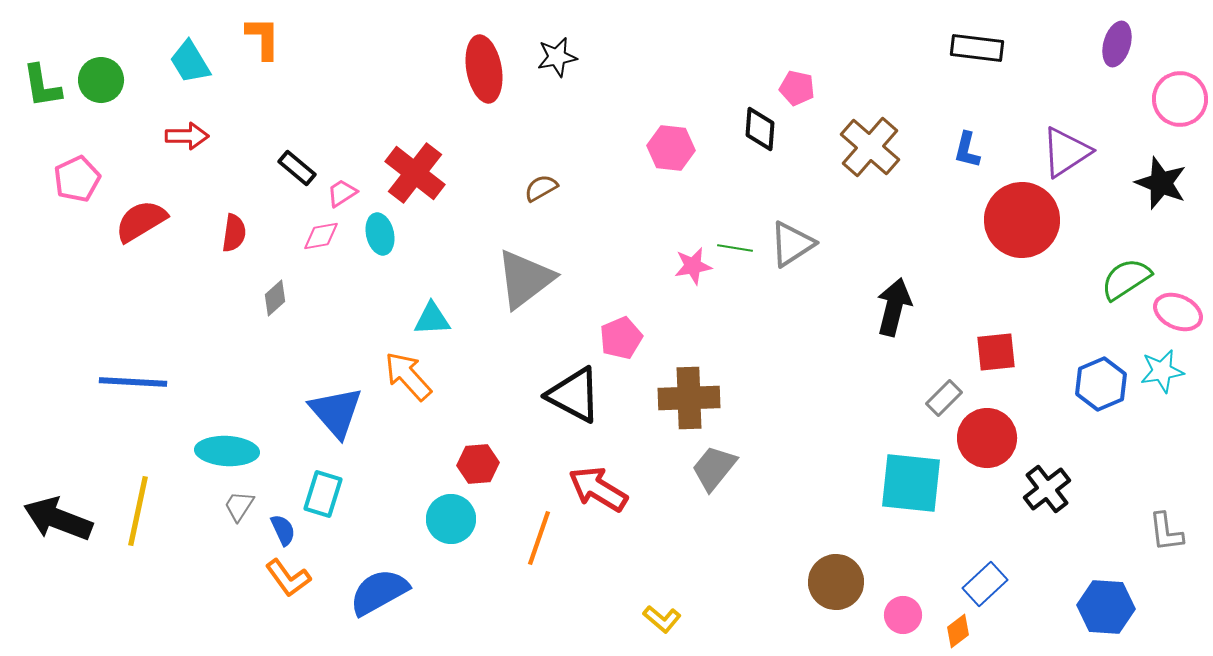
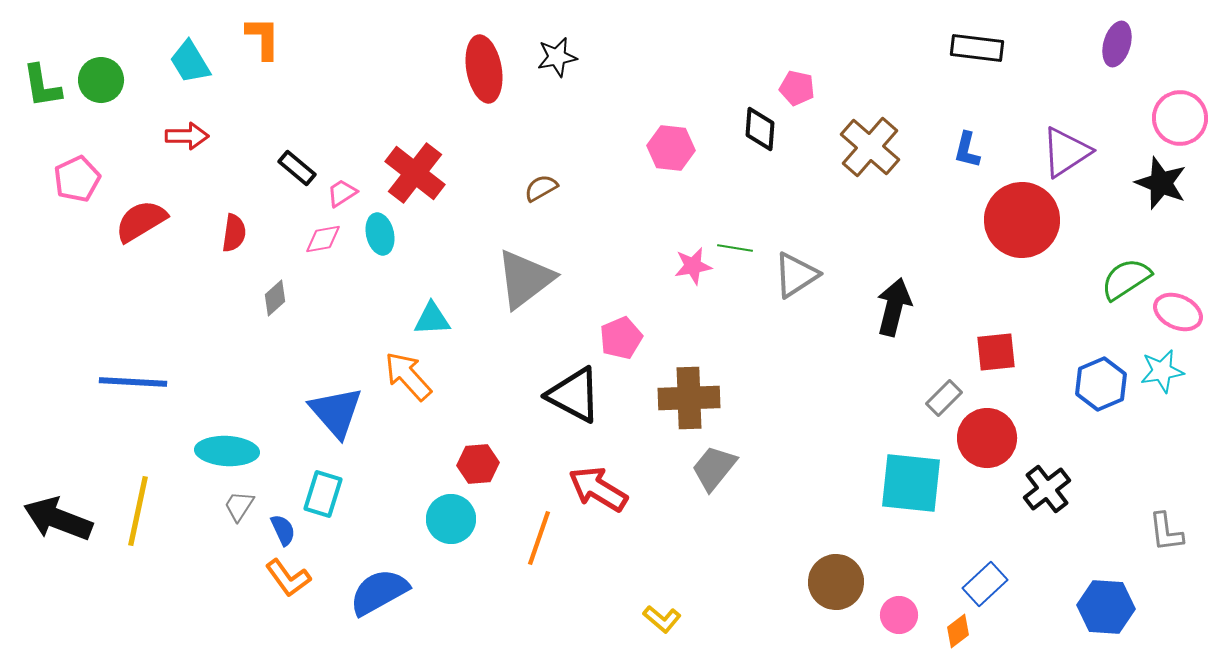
pink circle at (1180, 99): moved 19 px down
pink diamond at (321, 236): moved 2 px right, 3 px down
gray triangle at (792, 244): moved 4 px right, 31 px down
pink circle at (903, 615): moved 4 px left
